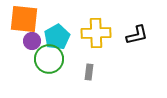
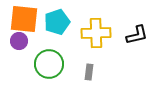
cyan pentagon: moved 15 px up; rotated 10 degrees clockwise
purple circle: moved 13 px left
green circle: moved 5 px down
